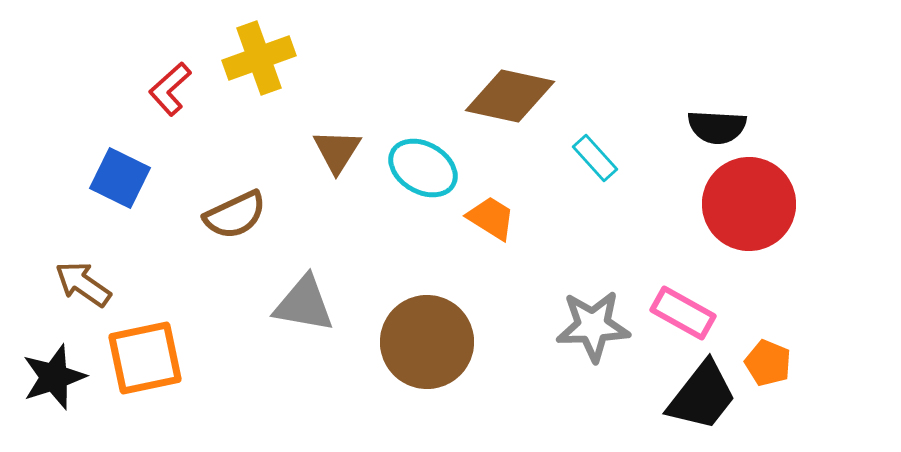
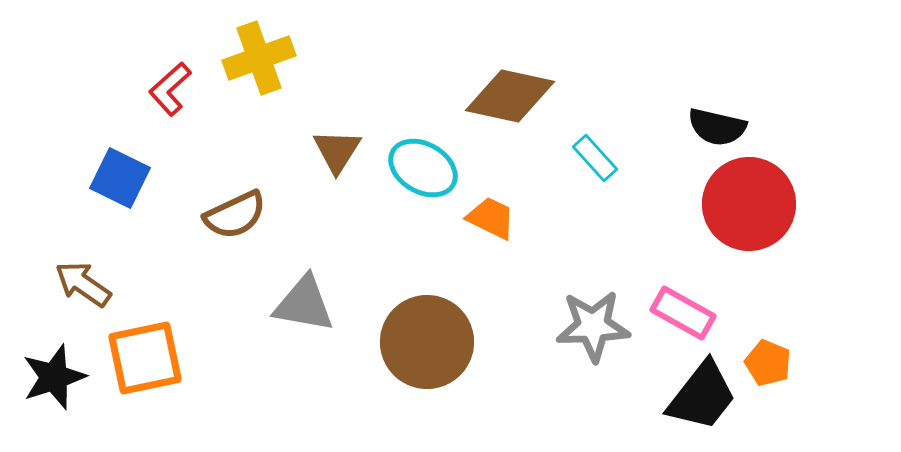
black semicircle: rotated 10 degrees clockwise
orange trapezoid: rotated 6 degrees counterclockwise
